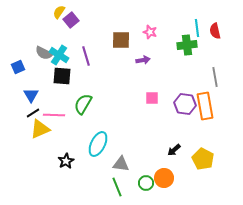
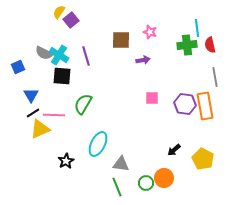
red semicircle: moved 5 px left, 14 px down
